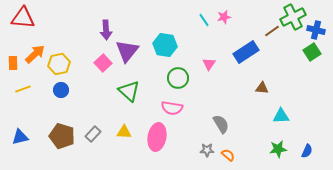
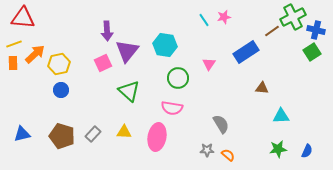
purple arrow: moved 1 px right, 1 px down
pink square: rotated 18 degrees clockwise
yellow line: moved 9 px left, 45 px up
blue triangle: moved 2 px right, 3 px up
